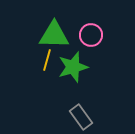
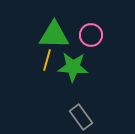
green star: rotated 20 degrees clockwise
